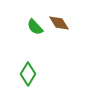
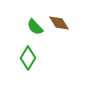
green diamond: moved 16 px up
